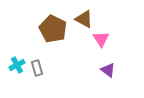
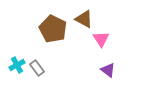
gray rectangle: rotated 21 degrees counterclockwise
